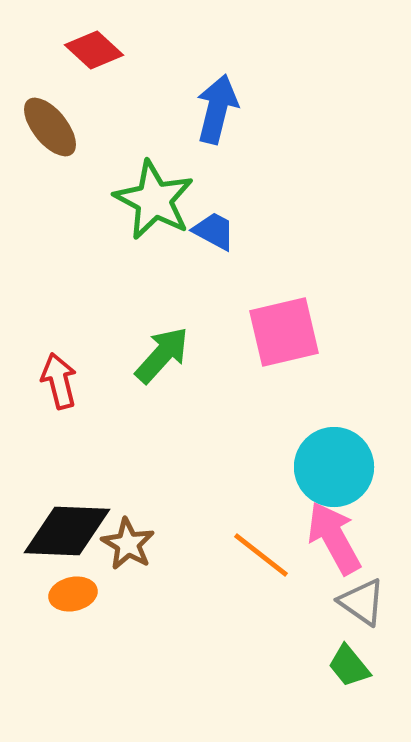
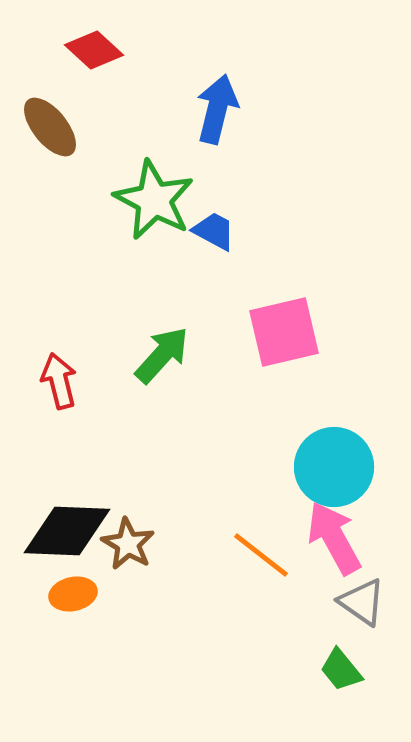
green trapezoid: moved 8 px left, 4 px down
